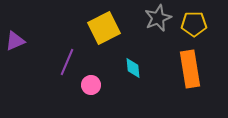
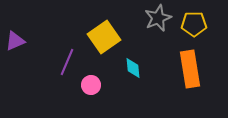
yellow square: moved 9 px down; rotated 8 degrees counterclockwise
